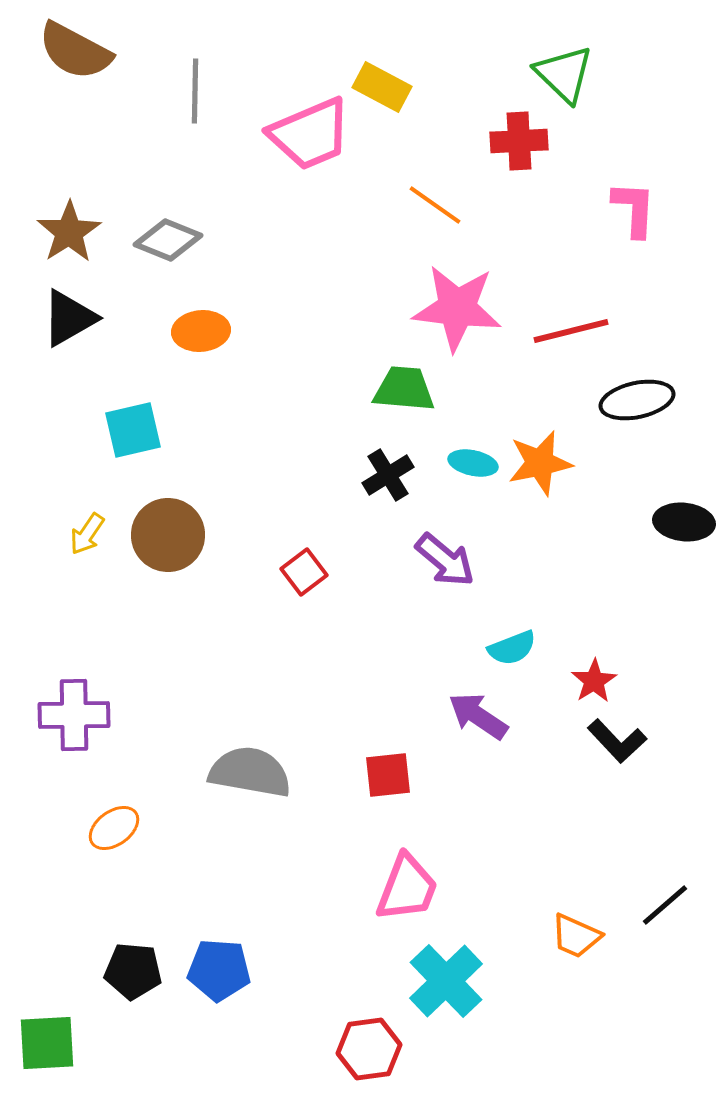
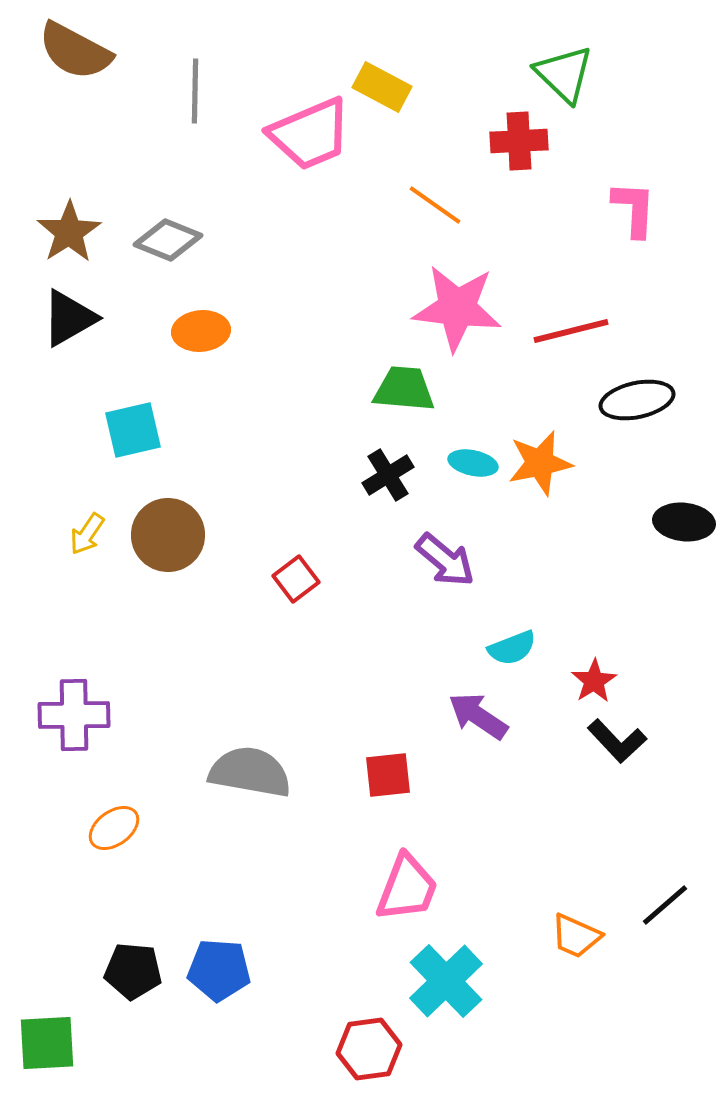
red square at (304, 572): moved 8 px left, 7 px down
